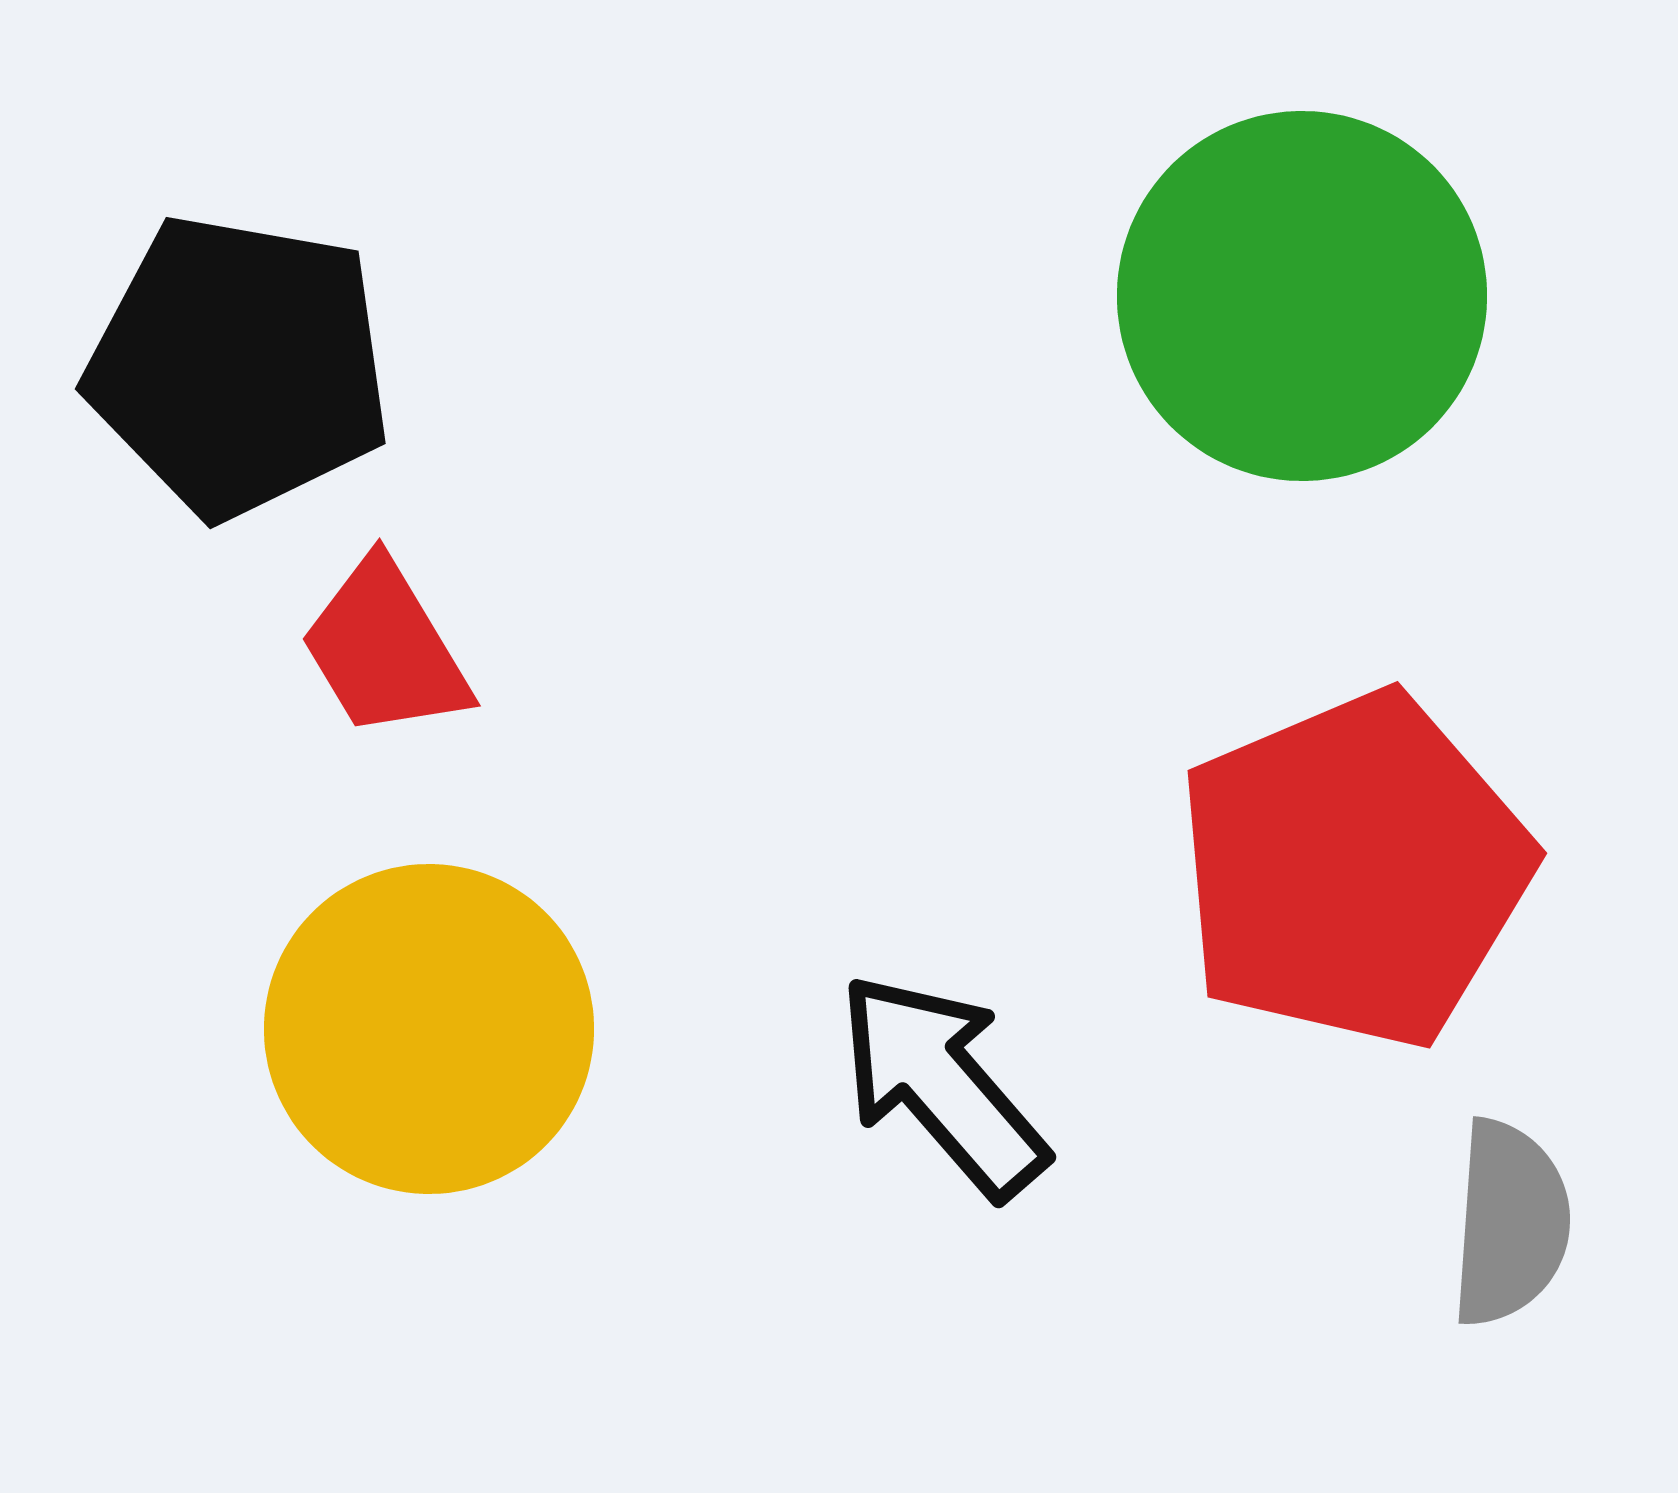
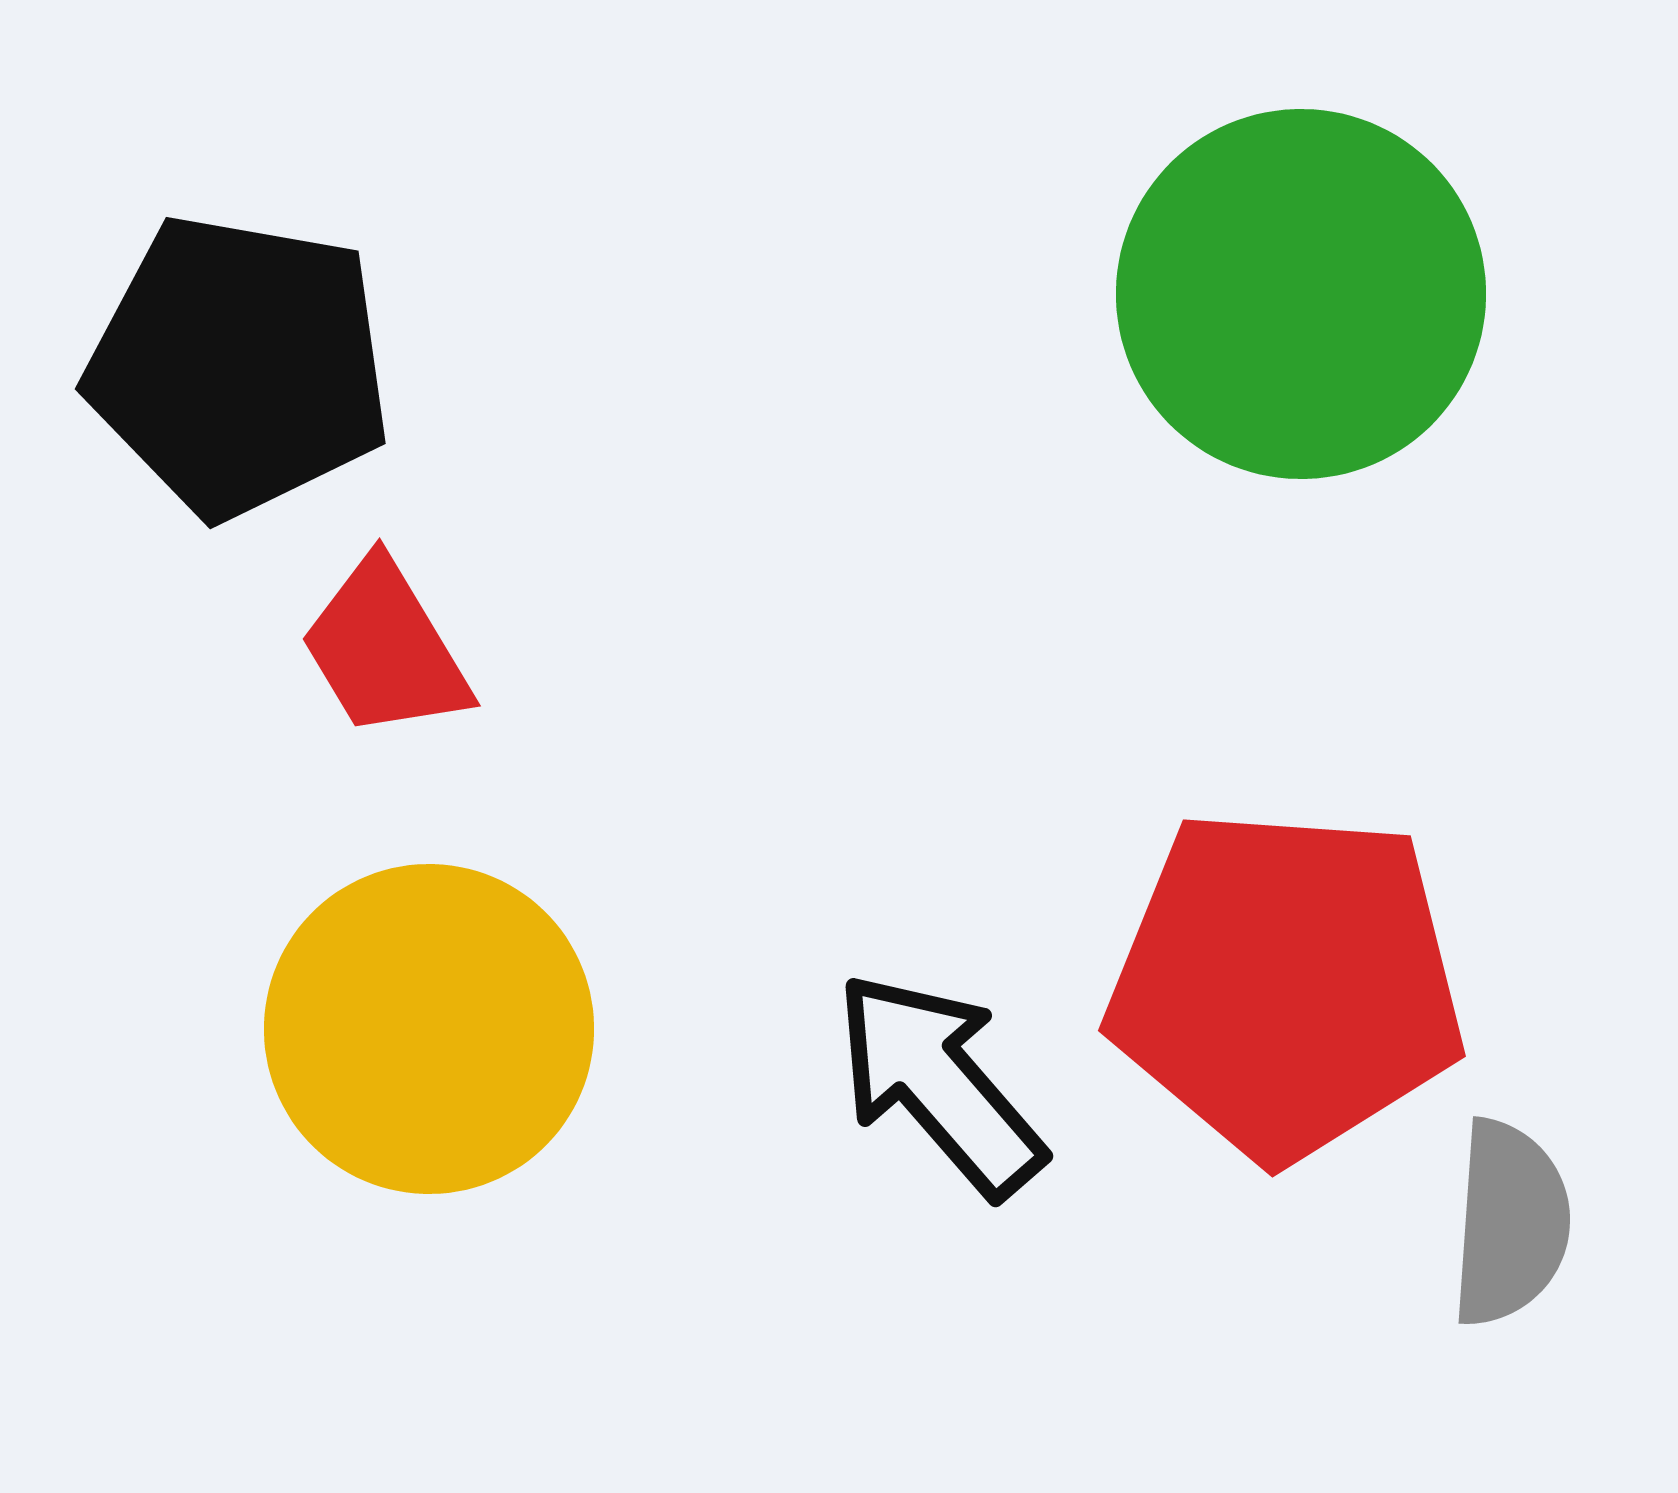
green circle: moved 1 px left, 2 px up
red pentagon: moved 68 px left, 114 px down; rotated 27 degrees clockwise
black arrow: moved 3 px left, 1 px up
